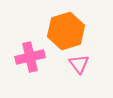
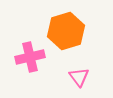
pink triangle: moved 13 px down
